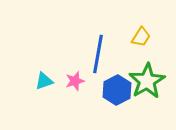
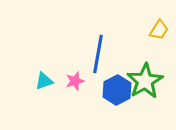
yellow trapezoid: moved 18 px right, 7 px up
green star: moved 2 px left
